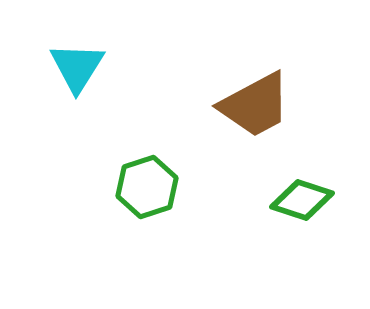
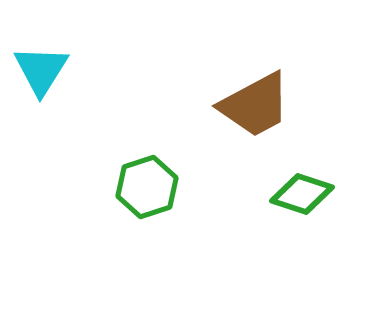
cyan triangle: moved 36 px left, 3 px down
green diamond: moved 6 px up
